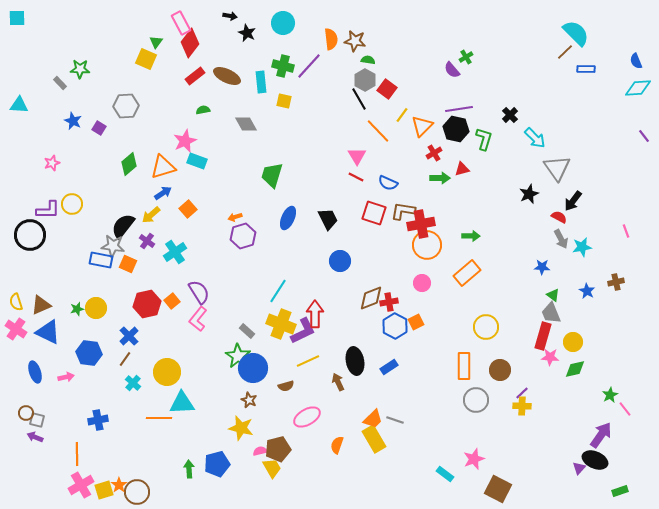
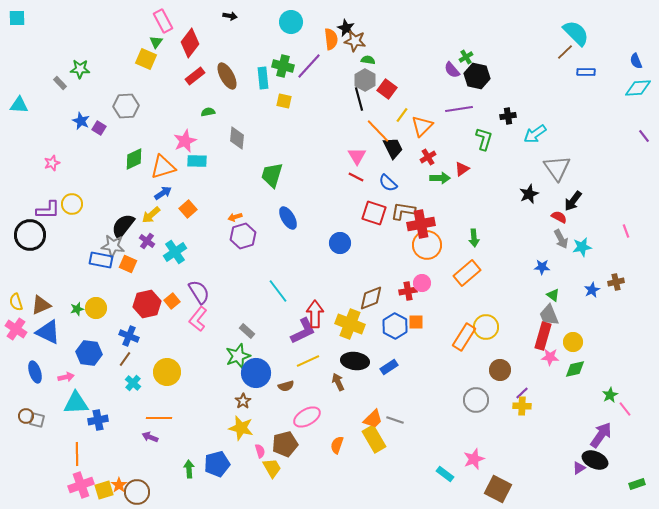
pink rectangle at (181, 23): moved 18 px left, 2 px up
cyan circle at (283, 23): moved 8 px right, 1 px up
black star at (247, 33): moved 99 px right, 5 px up
blue rectangle at (586, 69): moved 3 px down
brown ellipse at (227, 76): rotated 36 degrees clockwise
cyan rectangle at (261, 82): moved 2 px right, 4 px up
black line at (359, 99): rotated 15 degrees clockwise
green semicircle at (203, 110): moved 5 px right, 2 px down
black cross at (510, 115): moved 2 px left, 1 px down; rotated 35 degrees clockwise
blue star at (73, 121): moved 8 px right
gray diamond at (246, 124): moved 9 px left, 14 px down; rotated 35 degrees clockwise
black hexagon at (456, 129): moved 21 px right, 53 px up
cyan arrow at (535, 138): moved 4 px up; rotated 100 degrees clockwise
red cross at (434, 153): moved 6 px left, 4 px down
cyan rectangle at (197, 161): rotated 18 degrees counterclockwise
green diamond at (129, 164): moved 5 px right, 5 px up; rotated 15 degrees clockwise
red triangle at (462, 169): rotated 21 degrees counterclockwise
blue semicircle at (388, 183): rotated 18 degrees clockwise
blue ellipse at (288, 218): rotated 55 degrees counterclockwise
black trapezoid at (328, 219): moved 65 px right, 71 px up
green arrow at (471, 236): moved 3 px right, 2 px down; rotated 84 degrees clockwise
blue circle at (340, 261): moved 18 px up
cyan line at (278, 291): rotated 70 degrees counterclockwise
blue star at (587, 291): moved 5 px right, 1 px up; rotated 14 degrees clockwise
red cross at (389, 302): moved 19 px right, 11 px up
gray trapezoid at (551, 313): moved 2 px left, 2 px down
orange square at (416, 322): rotated 28 degrees clockwise
yellow cross at (281, 324): moved 69 px right
blue cross at (129, 336): rotated 24 degrees counterclockwise
green star at (238, 356): rotated 20 degrees clockwise
black ellipse at (355, 361): rotated 72 degrees counterclockwise
orange rectangle at (464, 366): moved 29 px up; rotated 32 degrees clockwise
blue circle at (253, 368): moved 3 px right, 5 px down
brown star at (249, 400): moved 6 px left, 1 px down; rotated 14 degrees clockwise
cyan triangle at (182, 403): moved 106 px left
brown circle at (26, 413): moved 3 px down
purple arrow at (35, 437): moved 115 px right
brown pentagon at (278, 449): moved 7 px right, 5 px up
pink semicircle at (260, 451): rotated 88 degrees clockwise
purple triangle at (579, 468): rotated 16 degrees clockwise
pink cross at (81, 485): rotated 10 degrees clockwise
green rectangle at (620, 491): moved 17 px right, 7 px up
